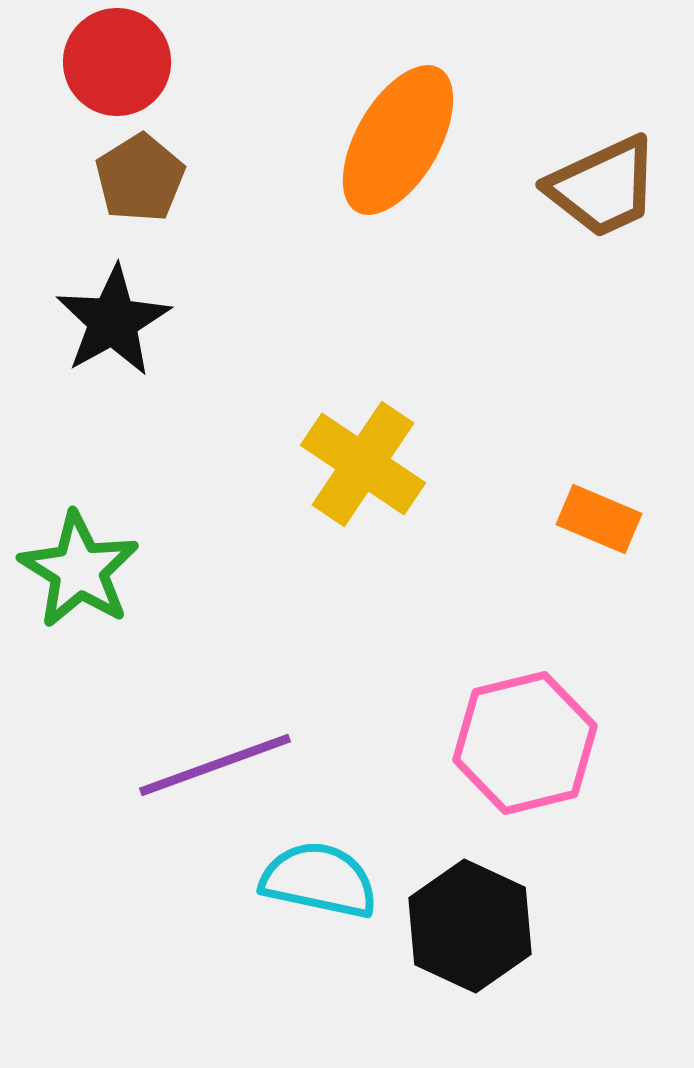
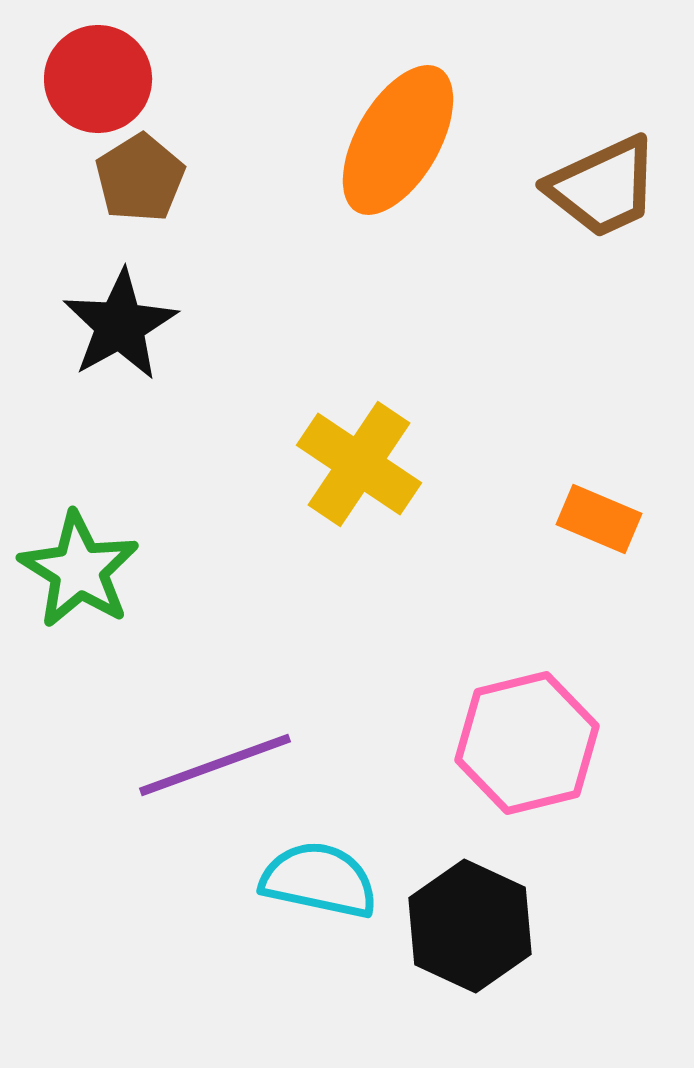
red circle: moved 19 px left, 17 px down
black star: moved 7 px right, 4 px down
yellow cross: moved 4 px left
pink hexagon: moved 2 px right
